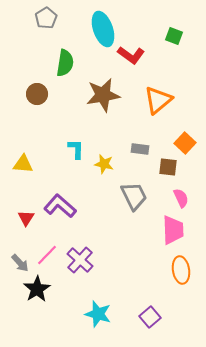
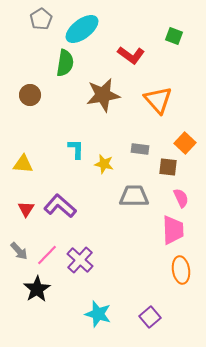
gray pentagon: moved 5 px left, 1 px down
cyan ellipse: moved 21 px left; rotated 72 degrees clockwise
brown circle: moved 7 px left, 1 px down
orange triangle: rotated 32 degrees counterclockwise
gray trapezoid: rotated 64 degrees counterclockwise
red triangle: moved 9 px up
gray arrow: moved 1 px left, 12 px up
